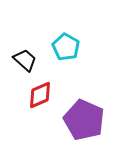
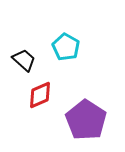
black trapezoid: moved 1 px left
purple pentagon: moved 2 px right; rotated 9 degrees clockwise
